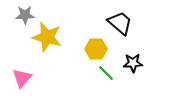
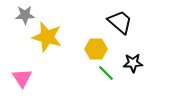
black trapezoid: moved 1 px up
pink triangle: rotated 15 degrees counterclockwise
